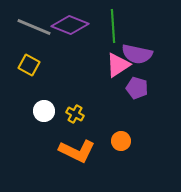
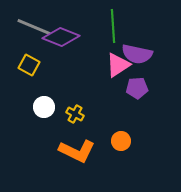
purple diamond: moved 9 px left, 12 px down
purple pentagon: rotated 20 degrees counterclockwise
white circle: moved 4 px up
